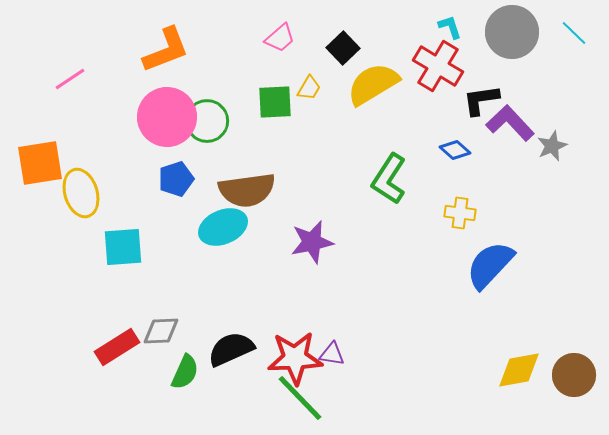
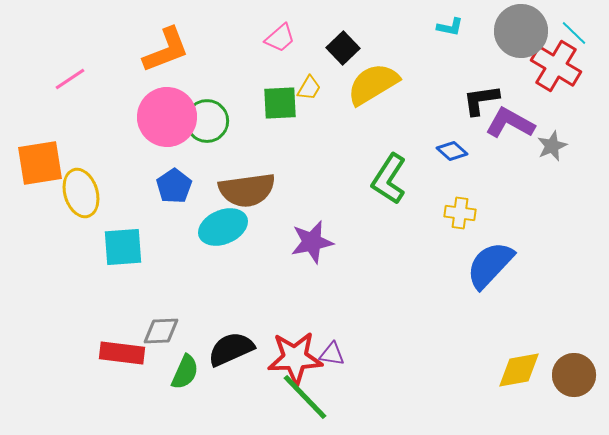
cyan L-shape: rotated 120 degrees clockwise
gray circle: moved 9 px right, 1 px up
red cross: moved 118 px right
green square: moved 5 px right, 1 px down
purple L-shape: rotated 18 degrees counterclockwise
blue diamond: moved 3 px left, 1 px down
blue pentagon: moved 2 px left, 7 px down; rotated 16 degrees counterclockwise
red rectangle: moved 5 px right, 6 px down; rotated 39 degrees clockwise
green line: moved 5 px right, 1 px up
